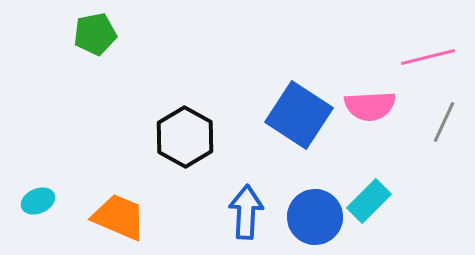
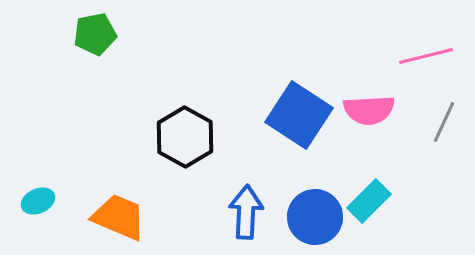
pink line: moved 2 px left, 1 px up
pink semicircle: moved 1 px left, 4 px down
